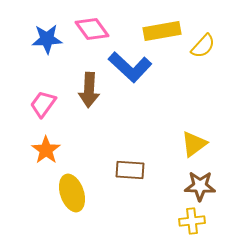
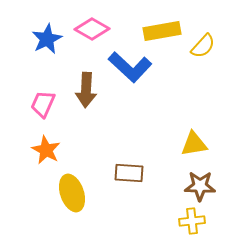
pink diamond: rotated 24 degrees counterclockwise
blue star: rotated 24 degrees counterclockwise
brown arrow: moved 3 px left
pink trapezoid: rotated 12 degrees counterclockwise
yellow triangle: rotated 28 degrees clockwise
orange star: rotated 8 degrees counterclockwise
brown rectangle: moved 1 px left, 3 px down
